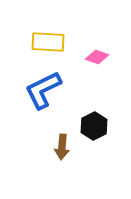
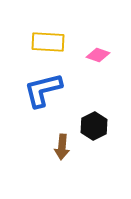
pink diamond: moved 1 px right, 2 px up
blue L-shape: rotated 12 degrees clockwise
